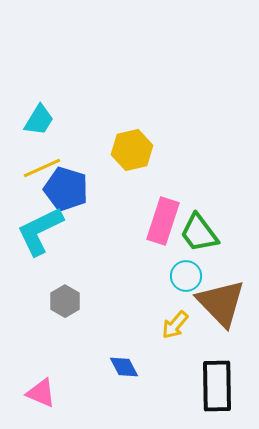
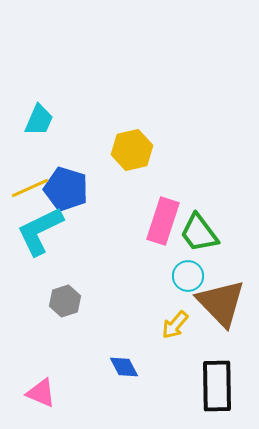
cyan trapezoid: rotated 8 degrees counterclockwise
yellow line: moved 12 px left, 20 px down
cyan circle: moved 2 px right
gray hexagon: rotated 12 degrees clockwise
